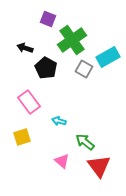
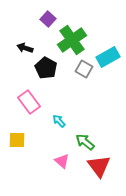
purple square: rotated 21 degrees clockwise
cyan arrow: rotated 32 degrees clockwise
yellow square: moved 5 px left, 3 px down; rotated 18 degrees clockwise
